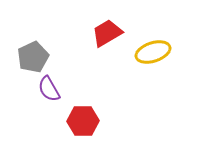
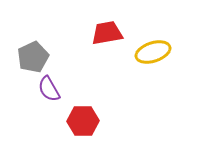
red trapezoid: rotated 20 degrees clockwise
